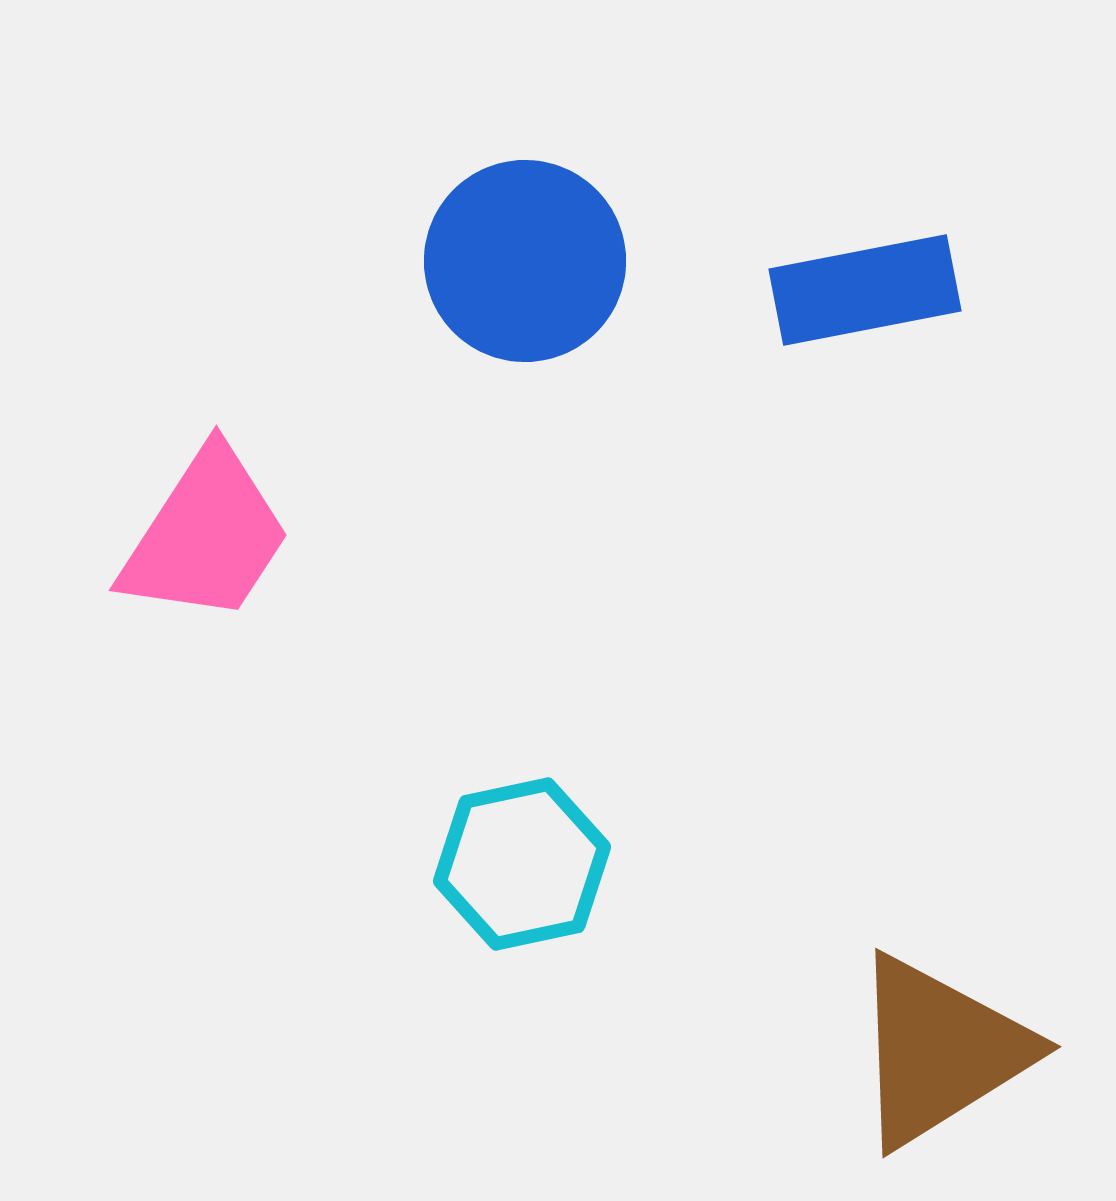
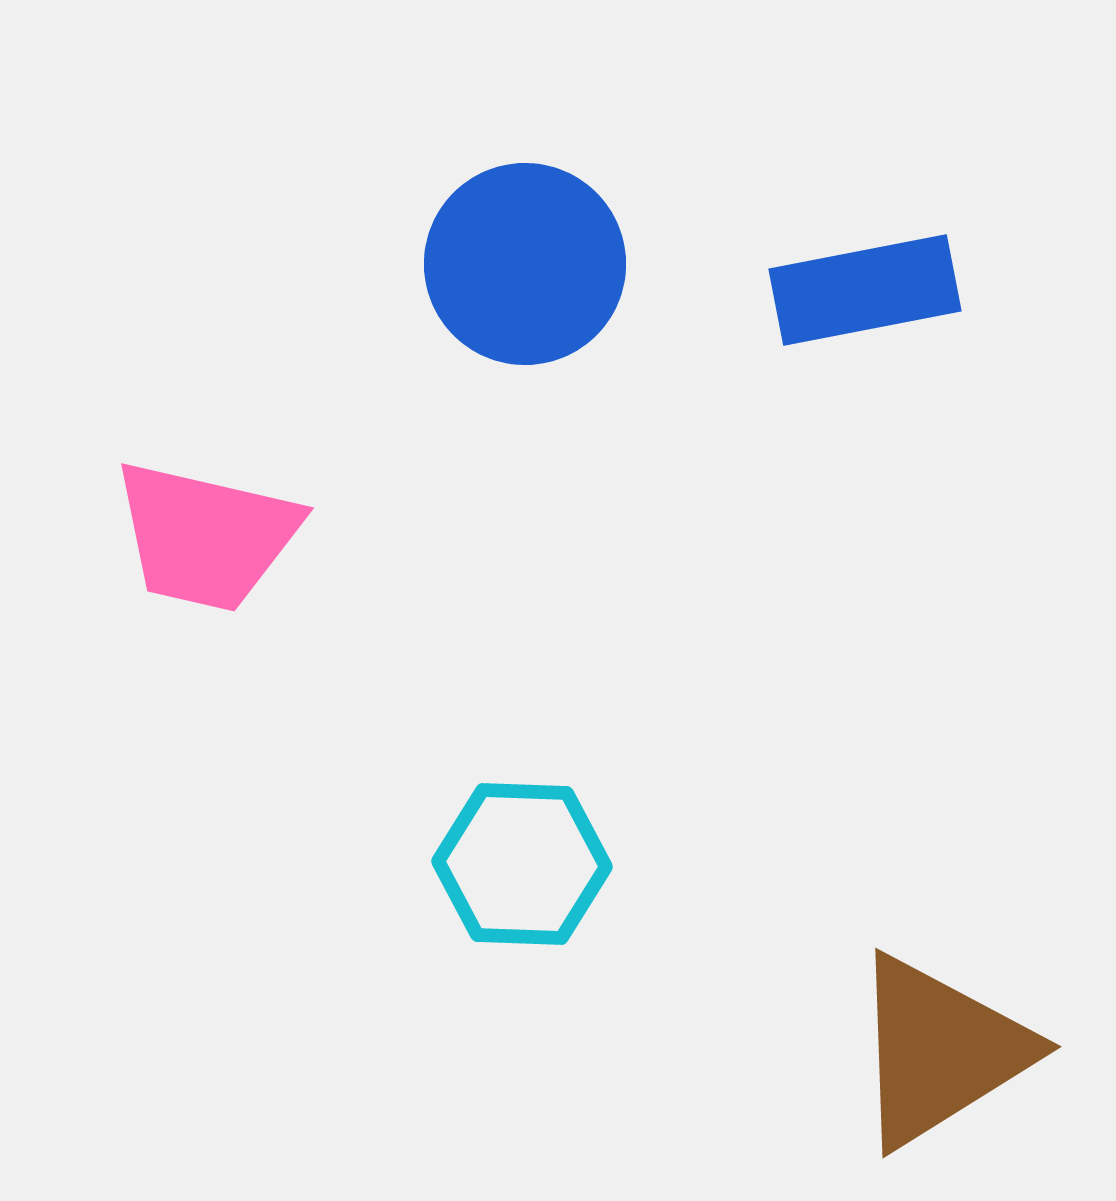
blue circle: moved 3 px down
pink trapezoid: rotated 70 degrees clockwise
cyan hexagon: rotated 14 degrees clockwise
